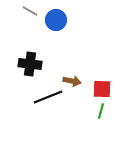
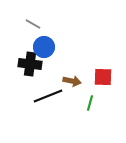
gray line: moved 3 px right, 13 px down
blue circle: moved 12 px left, 27 px down
red square: moved 1 px right, 12 px up
black line: moved 1 px up
green line: moved 11 px left, 8 px up
